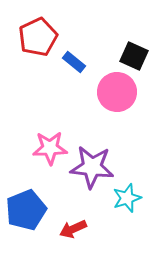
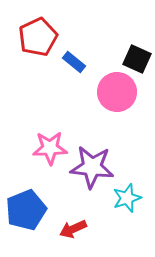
black square: moved 3 px right, 3 px down
